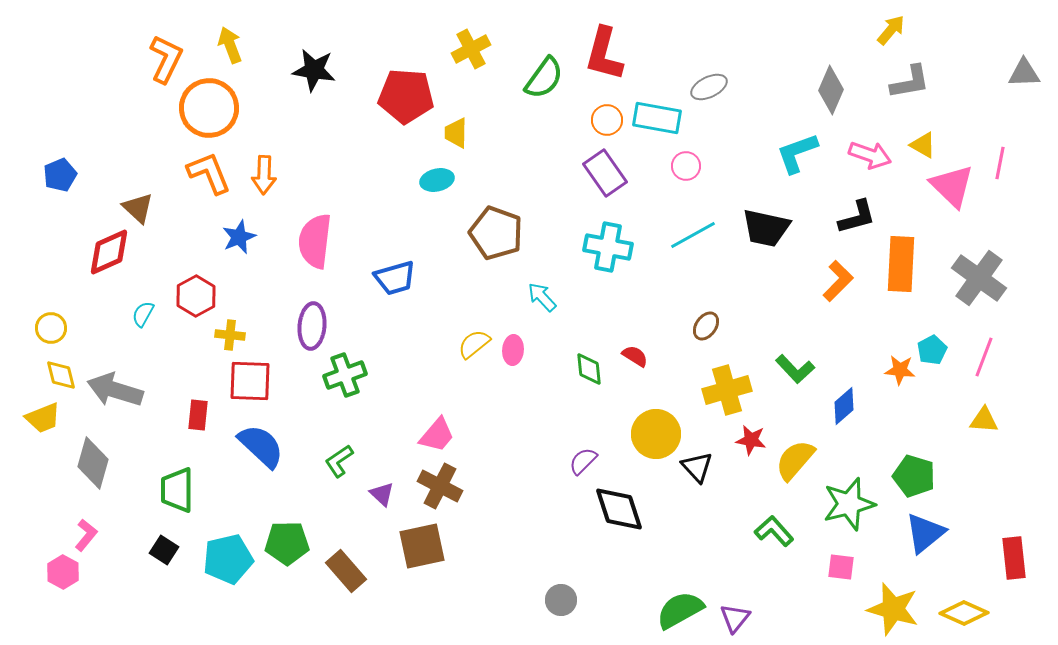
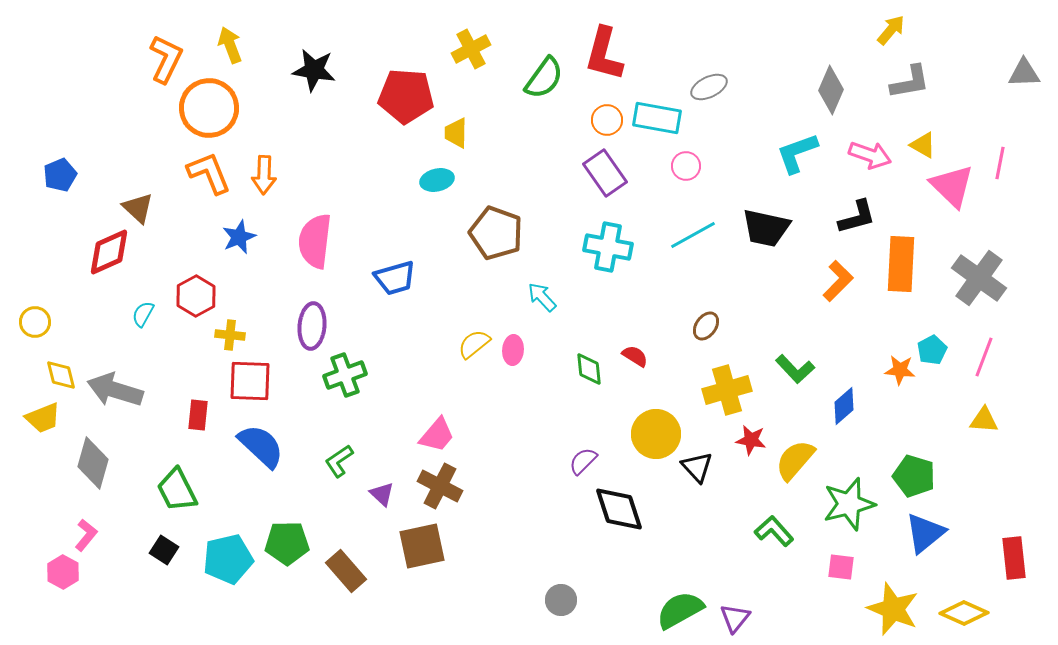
yellow circle at (51, 328): moved 16 px left, 6 px up
green trapezoid at (177, 490): rotated 27 degrees counterclockwise
yellow star at (893, 609): rotated 6 degrees clockwise
